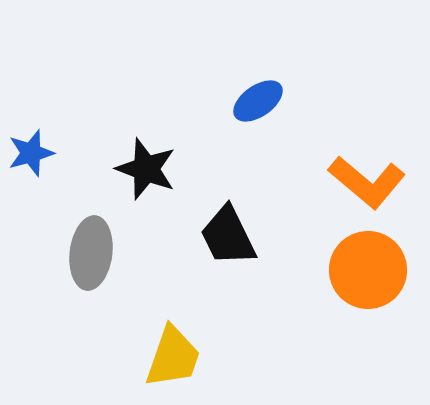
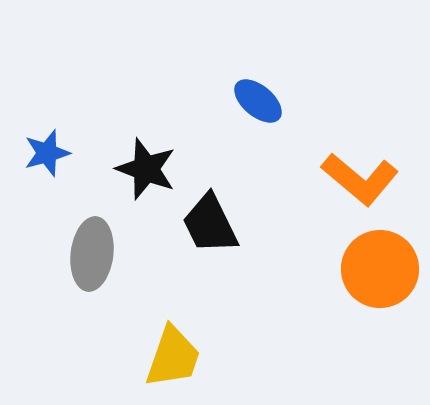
blue ellipse: rotated 75 degrees clockwise
blue star: moved 16 px right
orange L-shape: moved 7 px left, 3 px up
black trapezoid: moved 18 px left, 12 px up
gray ellipse: moved 1 px right, 1 px down
orange circle: moved 12 px right, 1 px up
